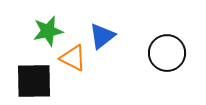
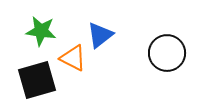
green star: moved 7 px left; rotated 20 degrees clockwise
blue triangle: moved 2 px left, 1 px up
black square: moved 3 px right, 1 px up; rotated 15 degrees counterclockwise
